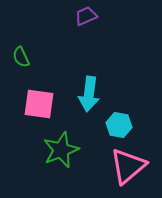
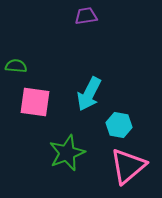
purple trapezoid: rotated 15 degrees clockwise
green semicircle: moved 5 px left, 9 px down; rotated 120 degrees clockwise
cyan arrow: rotated 20 degrees clockwise
pink square: moved 4 px left, 2 px up
green star: moved 6 px right, 3 px down
